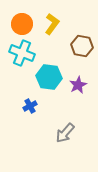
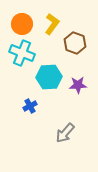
brown hexagon: moved 7 px left, 3 px up; rotated 10 degrees clockwise
cyan hexagon: rotated 10 degrees counterclockwise
purple star: rotated 24 degrees clockwise
